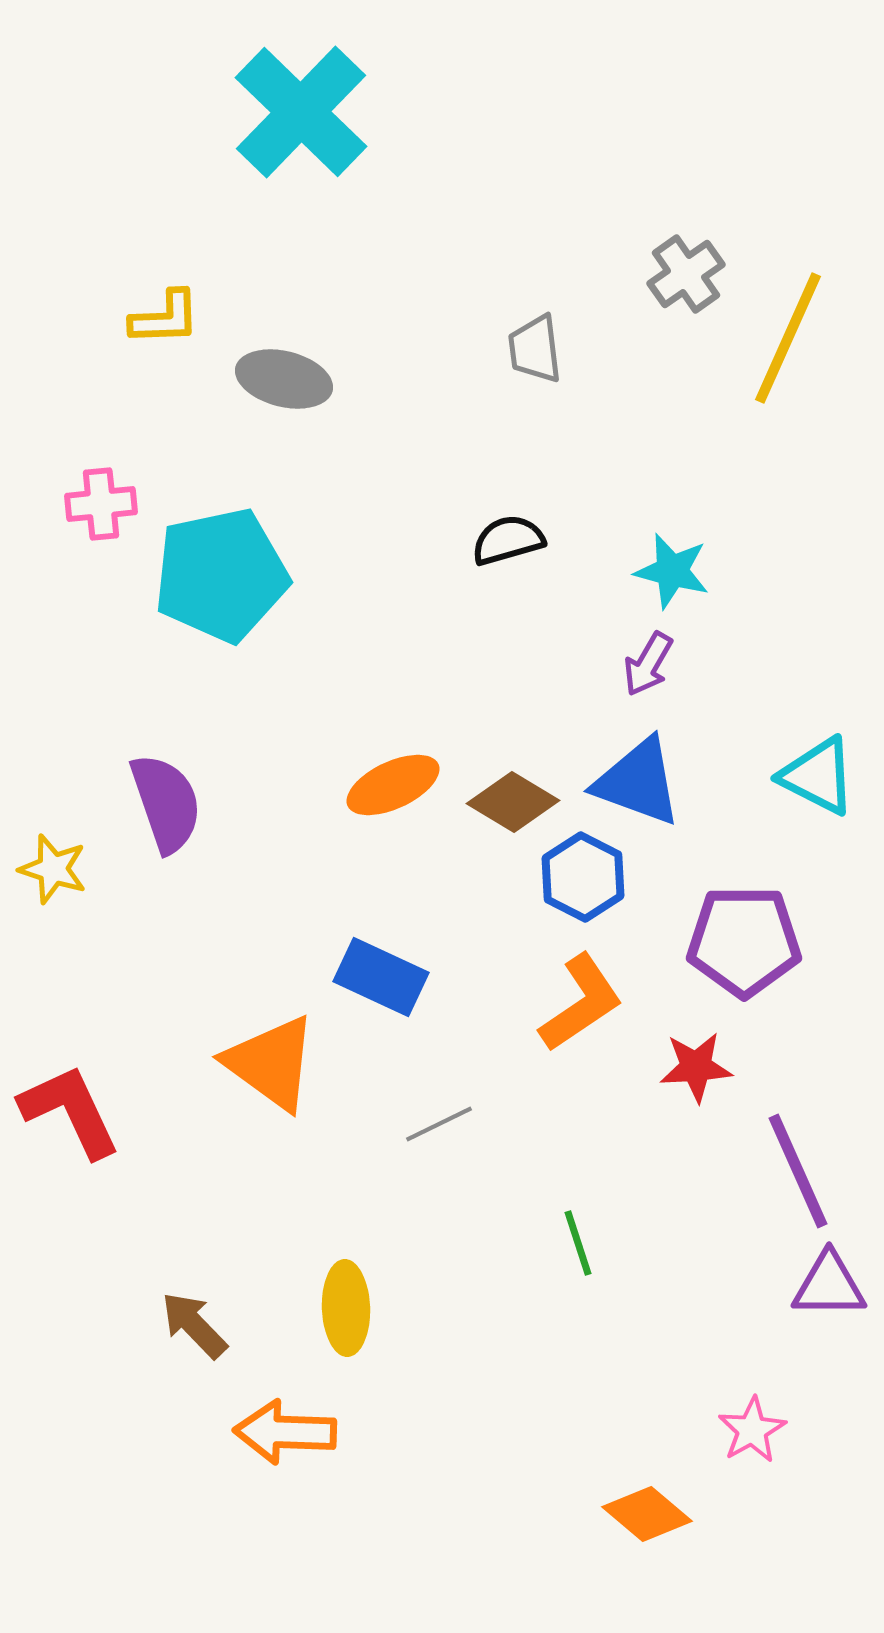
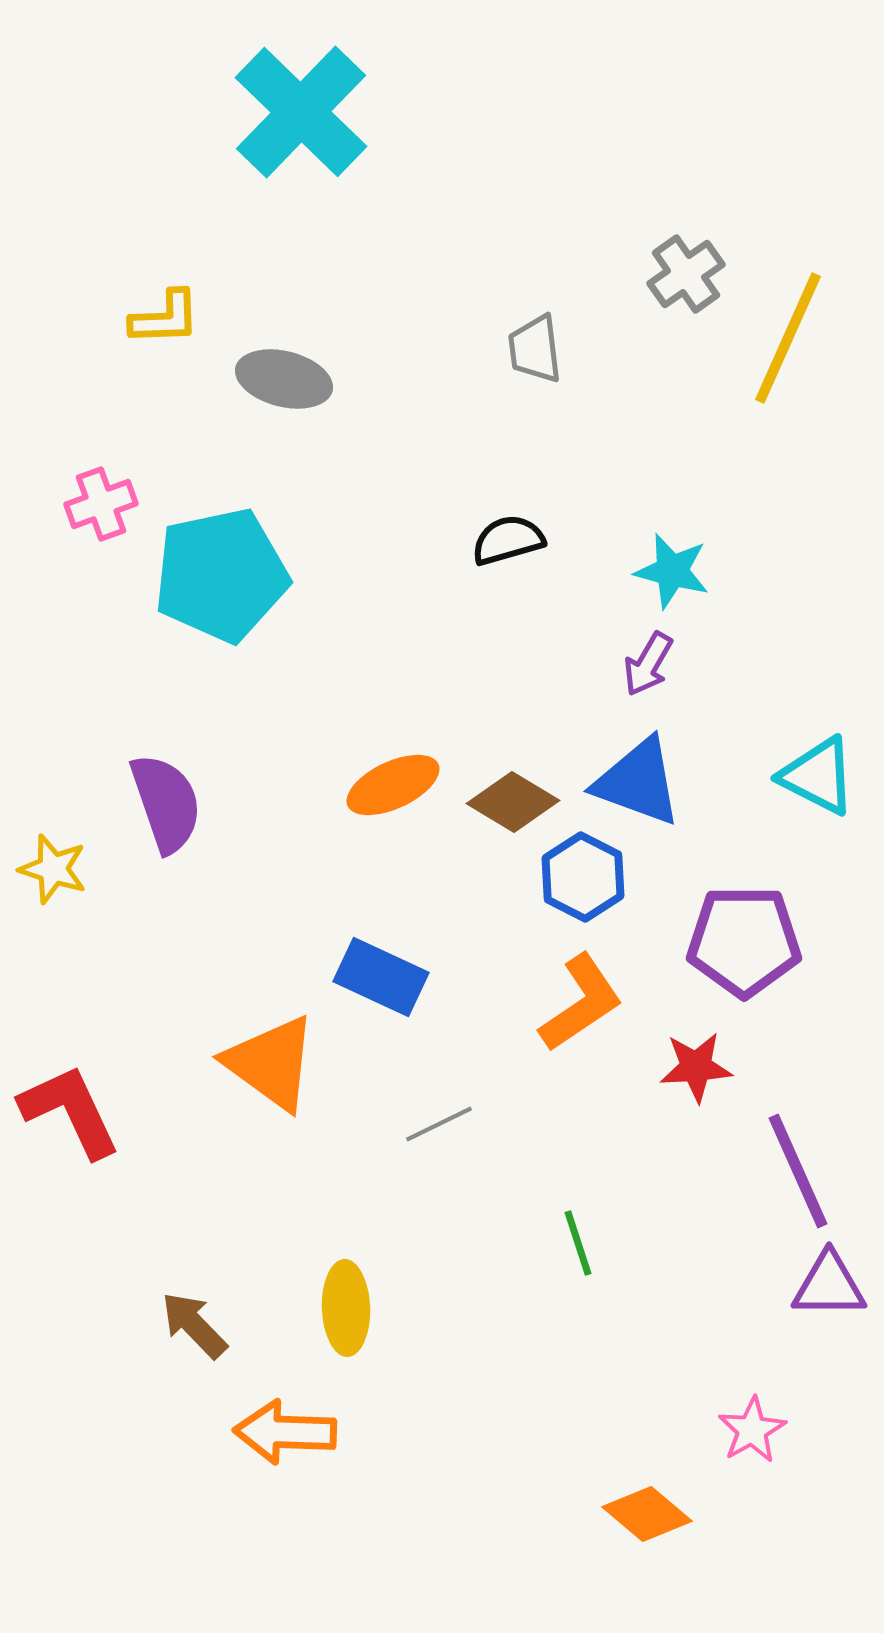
pink cross: rotated 14 degrees counterclockwise
